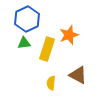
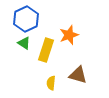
blue hexagon: moved 1 px left
green triangle: rotated 40 degrees clockwise
yellow rectangle: moved 1 px left, 1 px down
brown triangle: rotated 12 degrees counterclockwise
